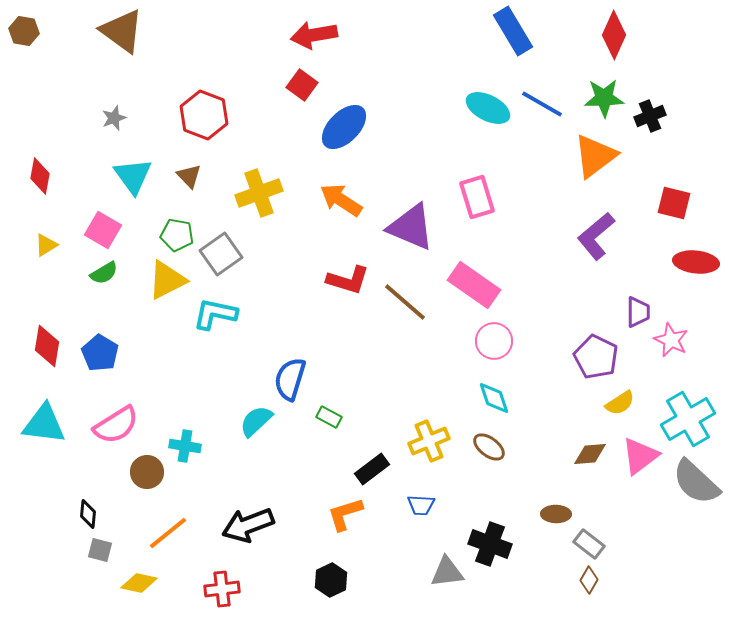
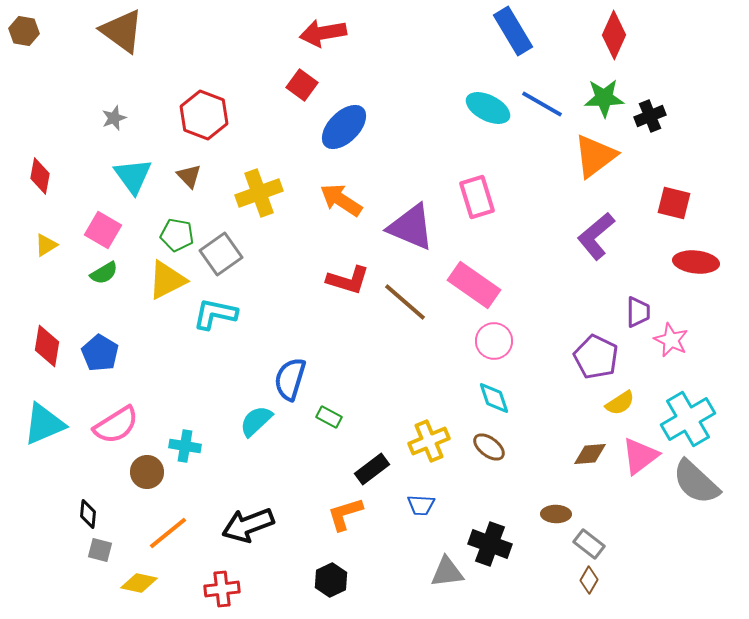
red arrow at (314, 35): moved 9 px right, 2 px up
cyan triangle at (44, 424): rotated 30 degrees counterclockwise
